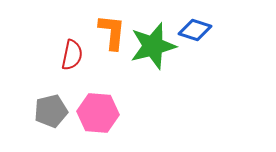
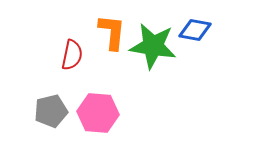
blue diamond: rotated 8 degrees counterclockwise
green star: rotated 24 degrees clockwise
